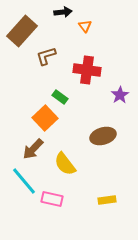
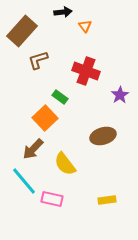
brown L-shape: moved 8 px left, 4 px down
red cross: moved 1 px left, 1 px down; rotated 12 degrees clockwise
